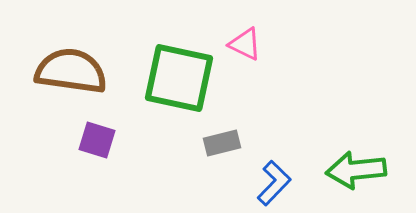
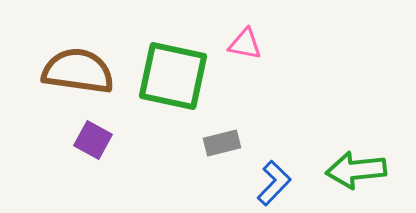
pink triangle: rotated 15 degrees counterclockwise
brown semicircle: moved 7 px right
green square: moved 6 px left, 2 px up
purple square: moved 4 px left; rotated 12 degrees clockwise
